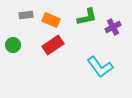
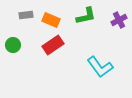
green L-shape: moved 1 px left, 1 px up
purple cross: moved 6 px right, 7 px up
